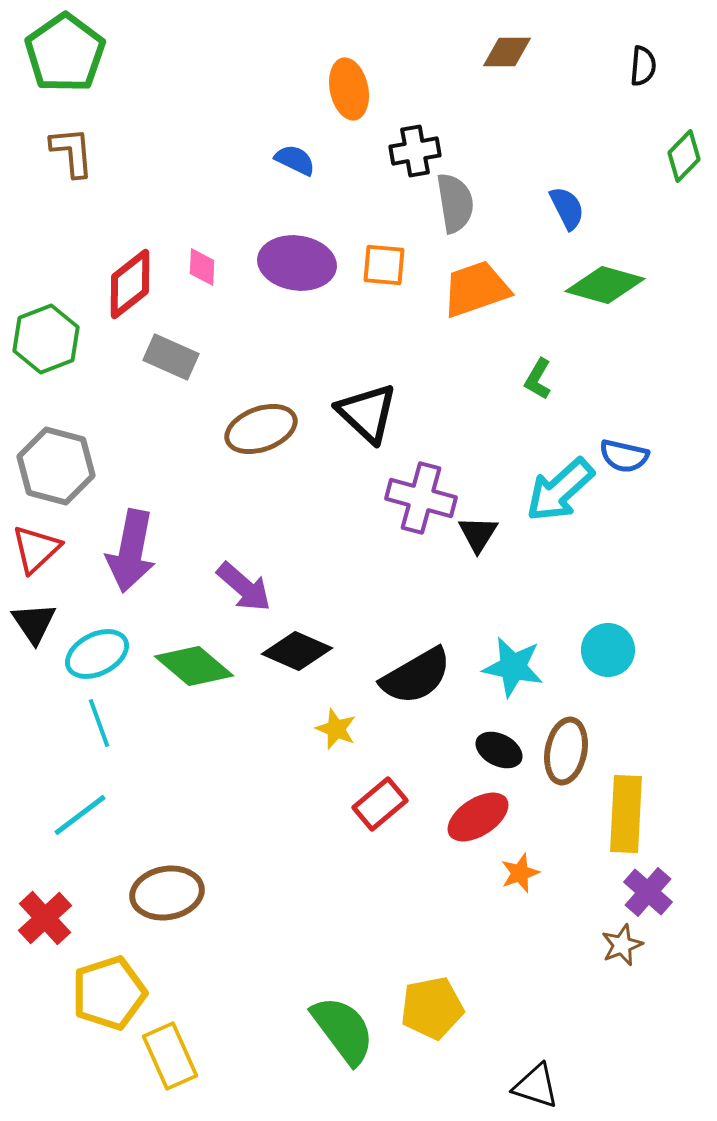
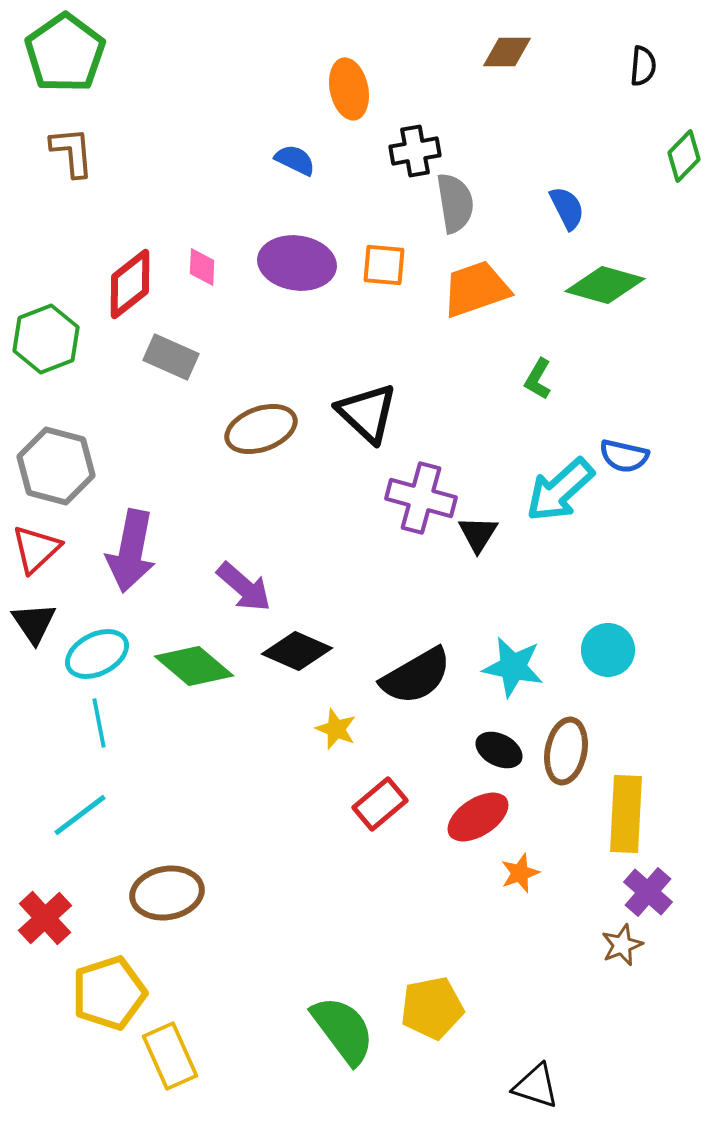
cyan line at (99, 723): rotated 9 degrees clockwise
